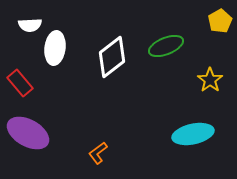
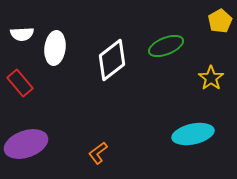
white semicircle: moved 8 px left, 9 px down
white diamond: moved 3 px down
yellow star: moved 1 px right, 2 px up
purple ellipse: moved 2 px left, 11 px down; rotated 48 degrees counterclockwise
